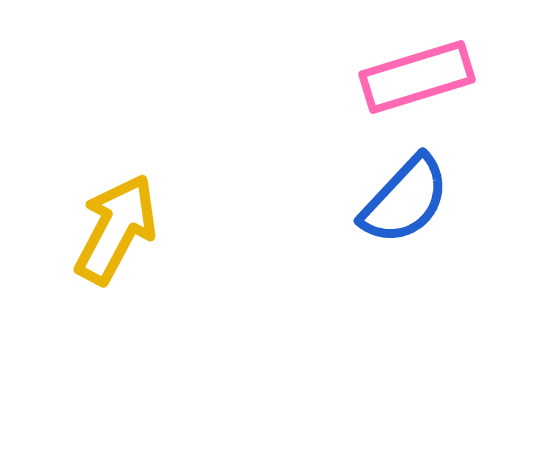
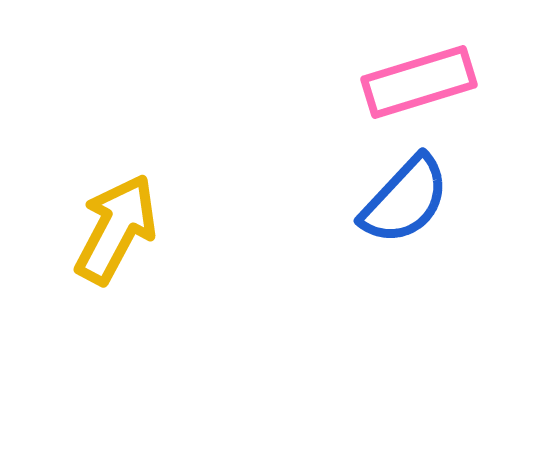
pink rectangle: moved 2 px right, 5 px down
